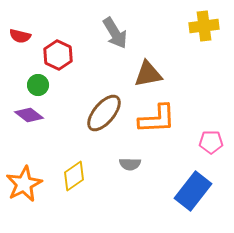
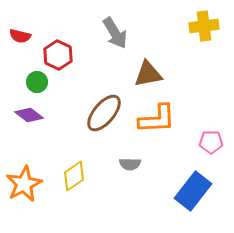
green circle: moved 1 px left, 3 px up
